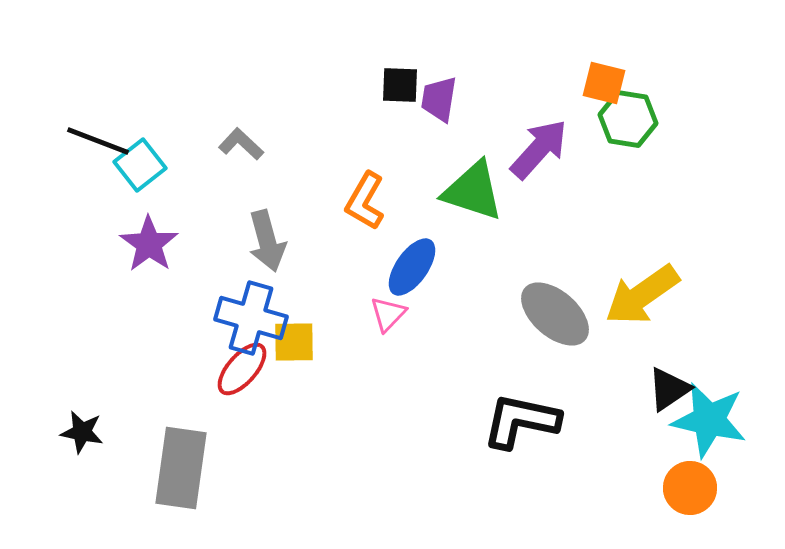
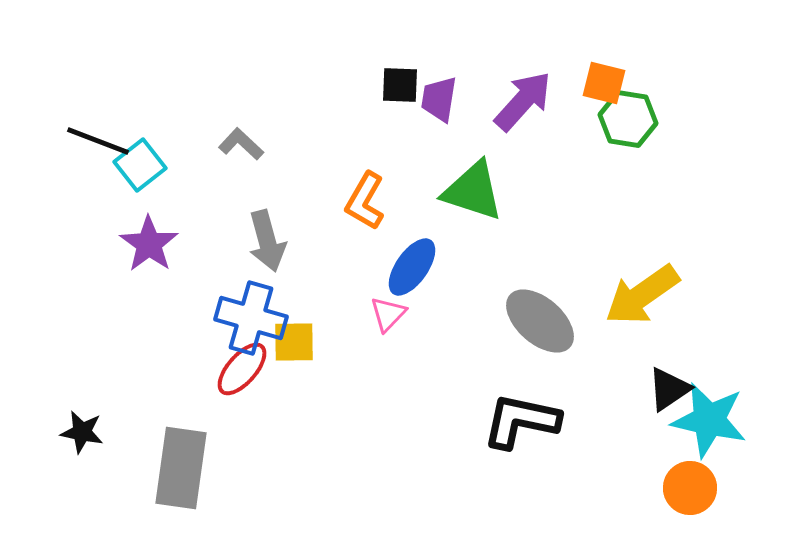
purple arrow: moved 16 px left, 48 px up
gray ellipse: moved 15 px left, 7 px down
